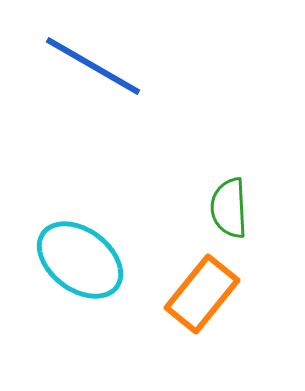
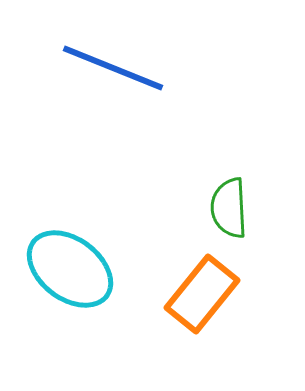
blue line: moved 20 px right, 2 px down; rotated 8 degrees counterclockwise
cyan ellipse: moved 10 px left, 9 px down
